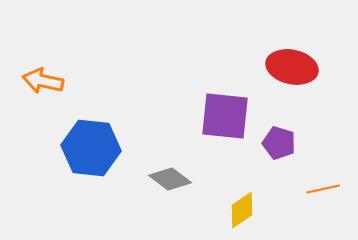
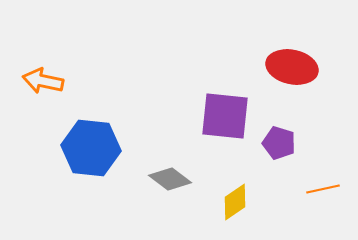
yellow diamond: moved 7 px left, 8 px up
